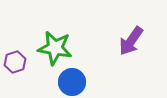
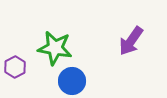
purple hexagon: moved 5 px down; rotated 10 degrees counterclockwise
blue circle: moved 1 px up
